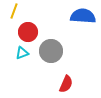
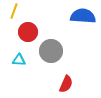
cyan triangle: moved 3 px left, 7 px down; rotated 24 degrees clockwise
